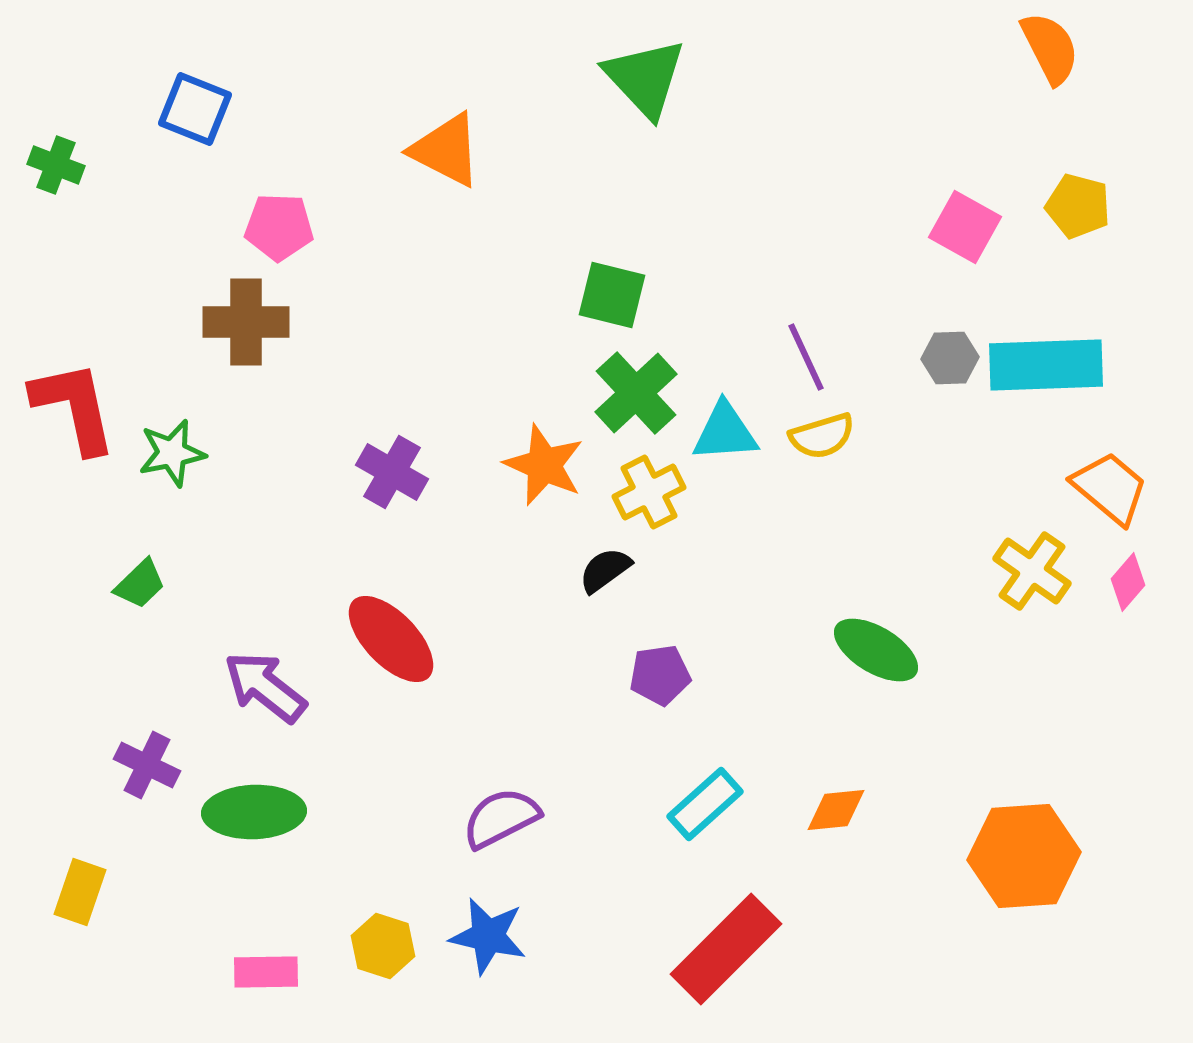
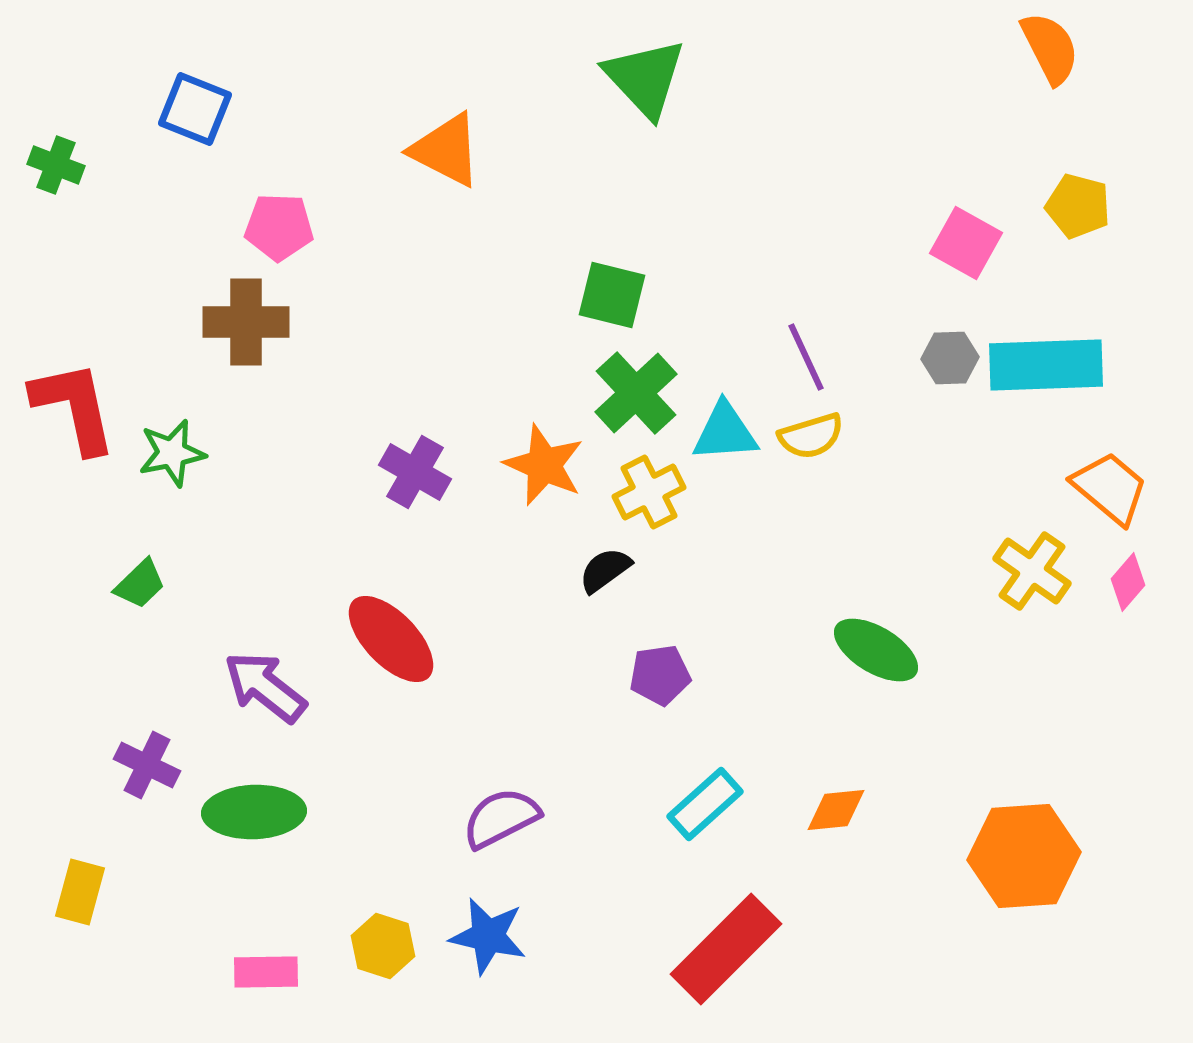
pink square at (965, 227): moved 1 px right, 16 px down
yellow semicircle at (822, 436): moved 11 px left
purple cross at (392, 472): moved 23 px right
yellow rectangle at (80, 892): rotated 4 degrees counterclockwise
